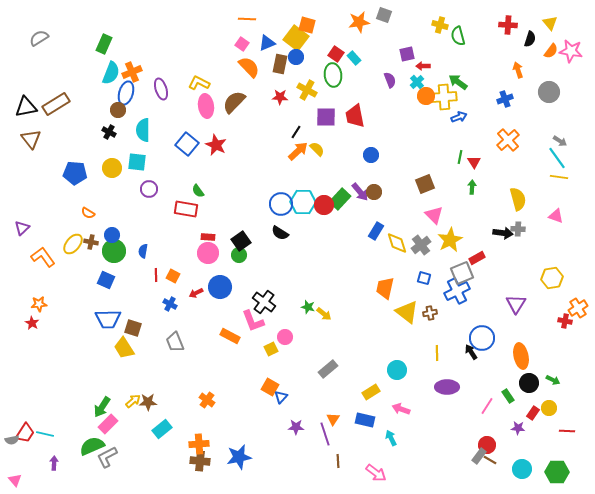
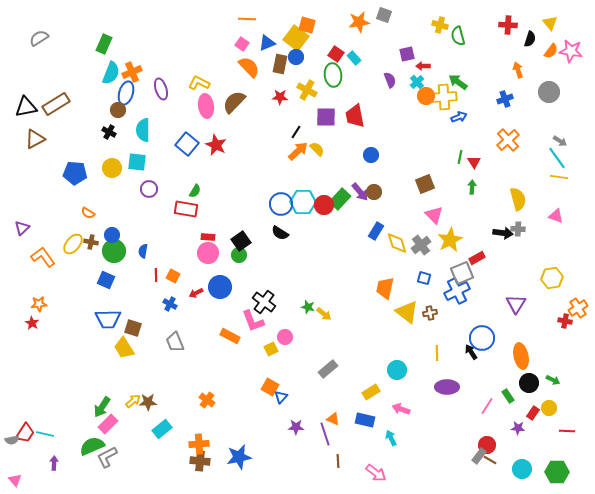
brown triangle at (31, 139): moved 4 px right; rotated 40 degrees clockwise
green semicircle at (198, 191): moved 3 px left; rotated 112 degrees counterclockwise
orange triangle at (333, 419): rotated 40 degrees counterclockwise
